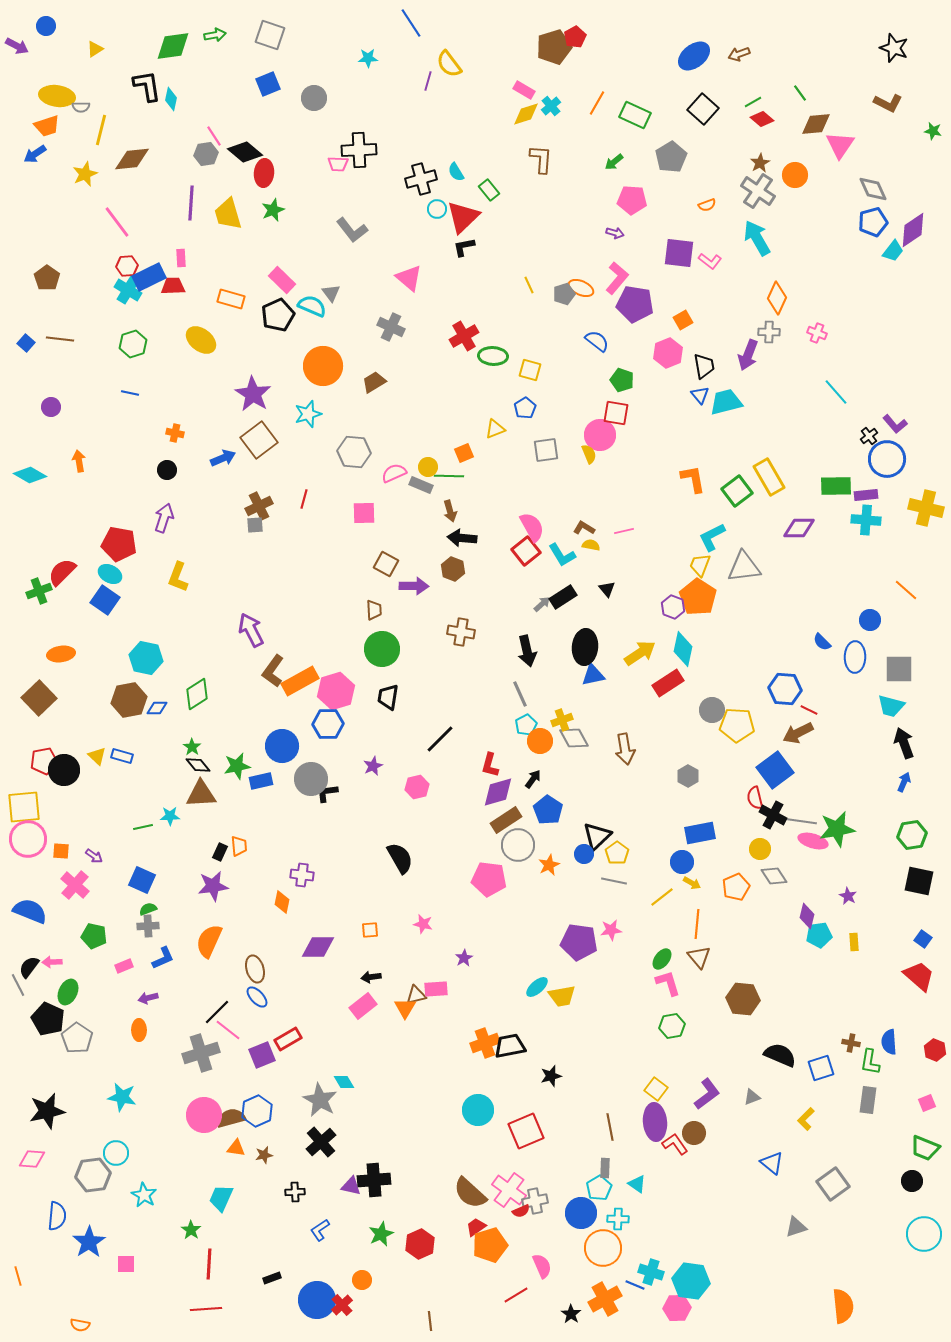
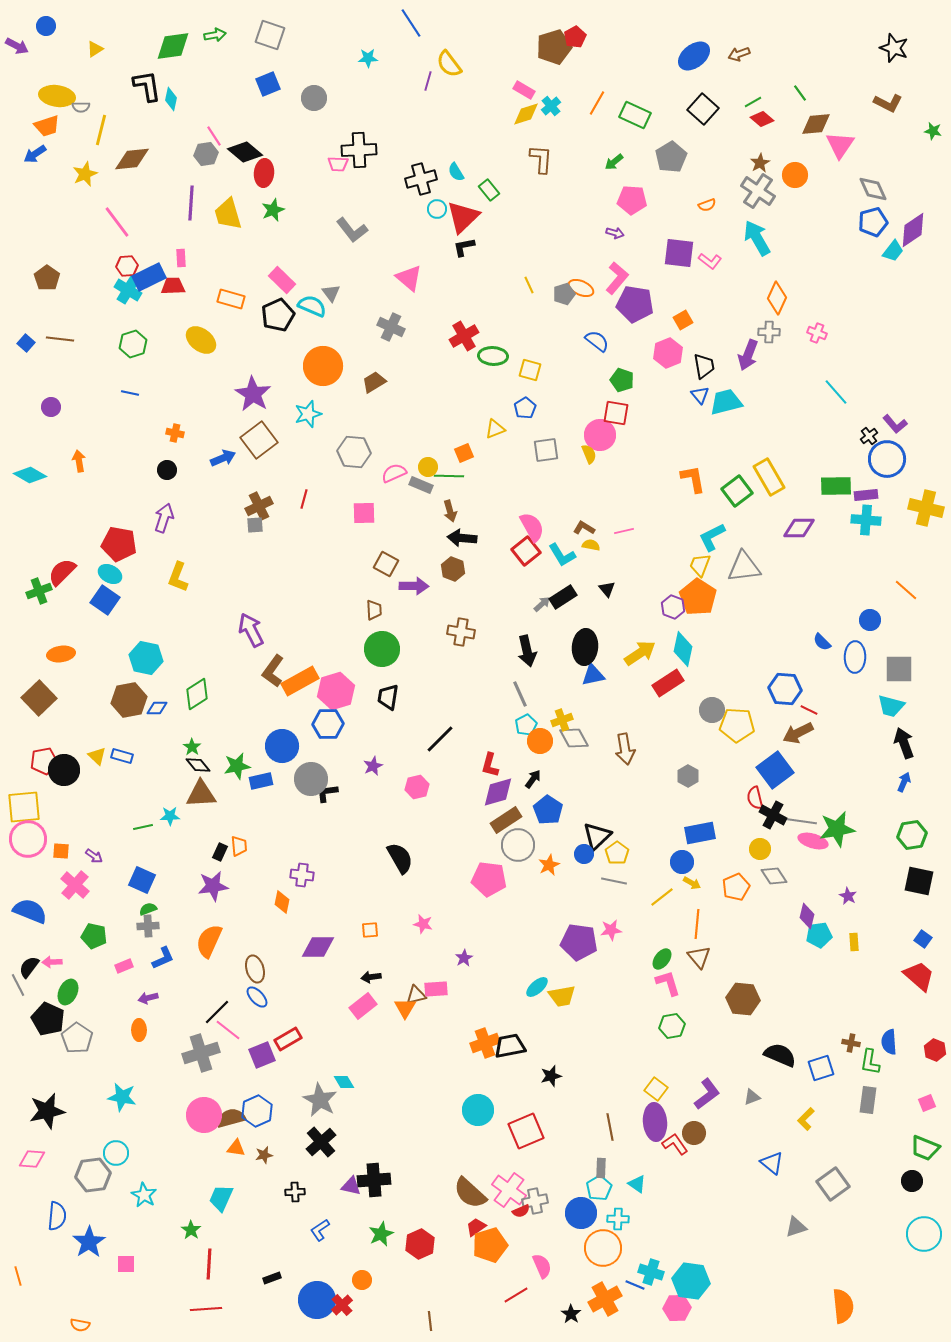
gray rectangle at (605, 1168): moved 4 px left
